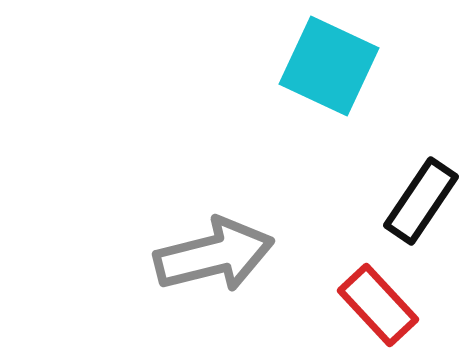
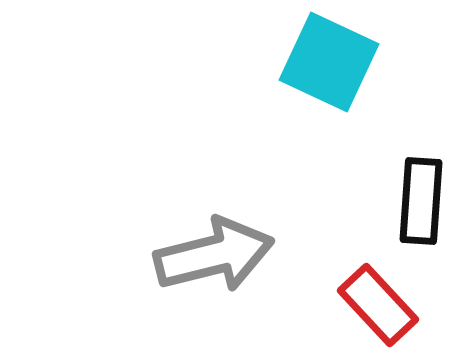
cyan square: moved 4 px up
black rectangle: rotated 30 degrees counterclockwise
